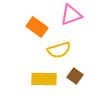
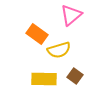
pink triangle: rotated 20 degrees counterclockwise
orange rectangle: moved 7 px down
